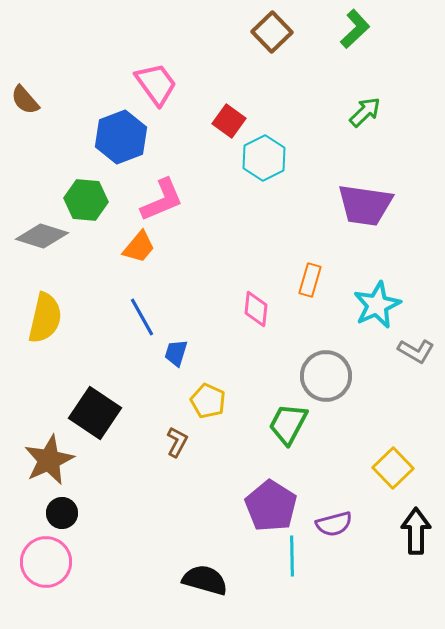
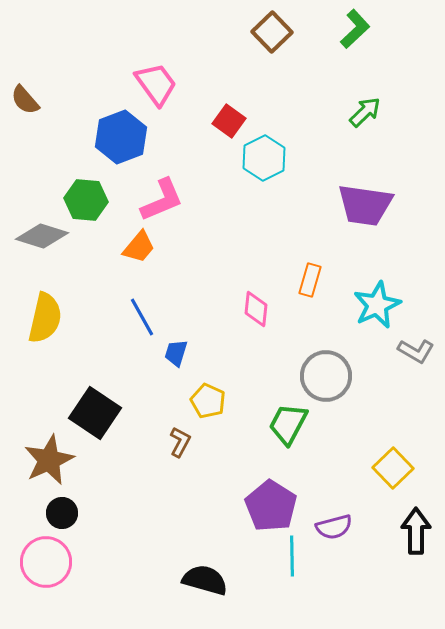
brown L-shape: moved 3 px right
purple semicircle: moved 3 px down
